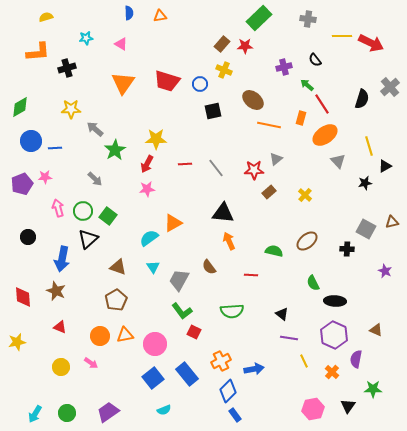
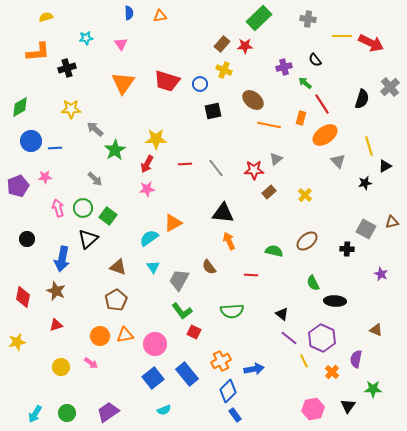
pink triangle at (121, 44): rotated 24 degrees clockwise
green arrow at (307, 85): moved 2 px left, 2 px up
purple pentagon at (22, 184): moved 4 px left, 2 px down
green circle at (83, 211): moved 3 px up
black circle at (28, 237): moved 1 px left, 2 px down
purple star at (385, 271): moved 4 px left, 3 px down
red diamond at (23, 297): rotated 15 degrees clockwise
red triangle at (60, 327): moved 4 px left, 2 px up; rotated 40 degrees counterclockwise
purple hexagon at (334, 335): moved 12 px left, 3 px down
purple line at (289, 338): rotated 30 degrees clockwise
